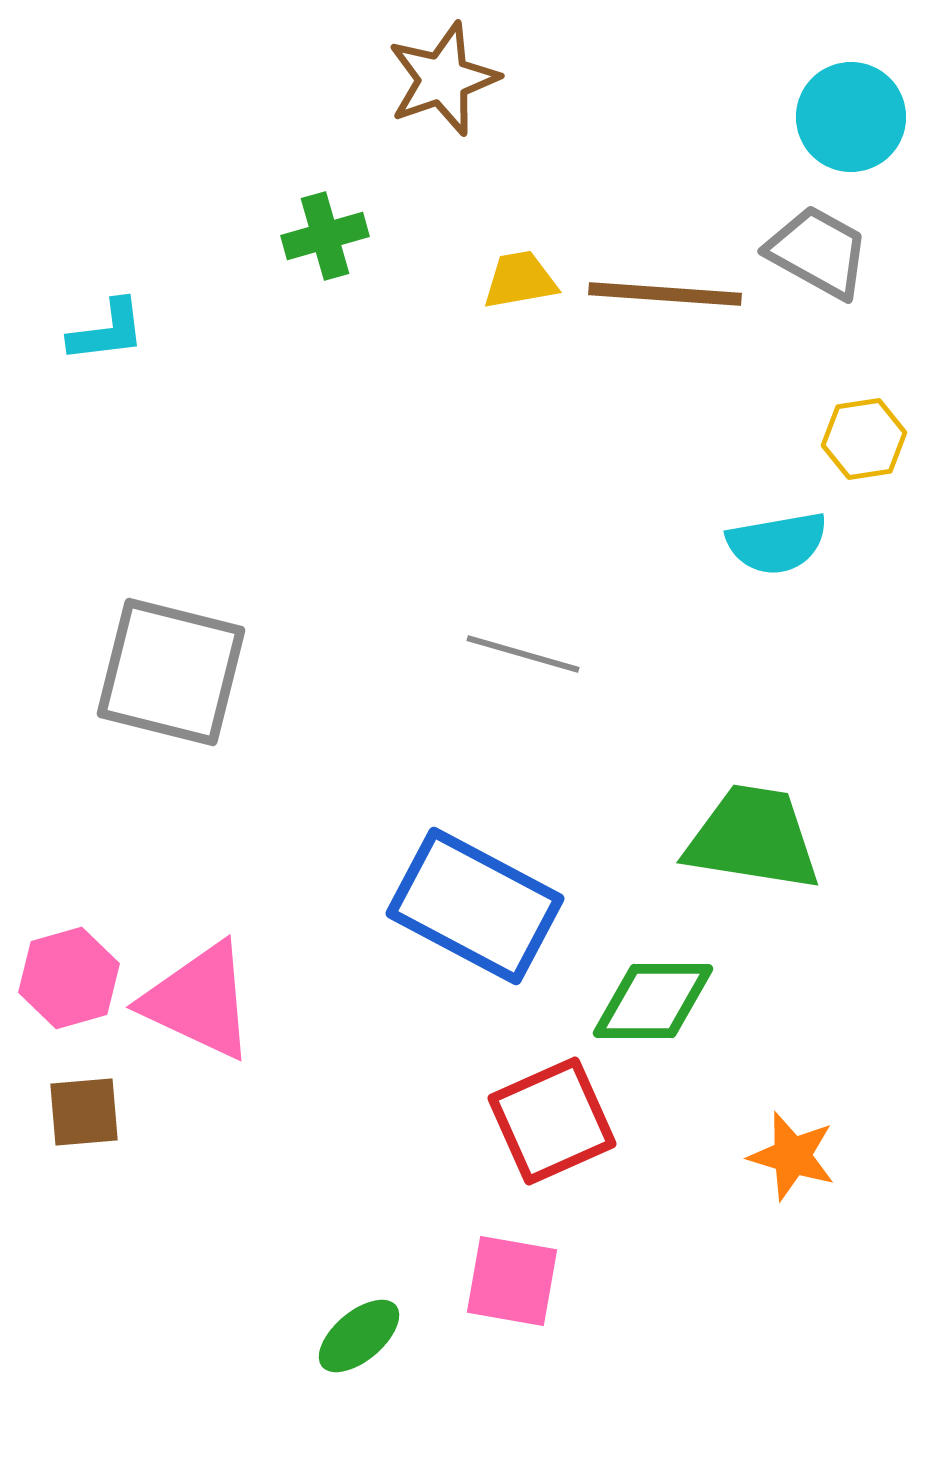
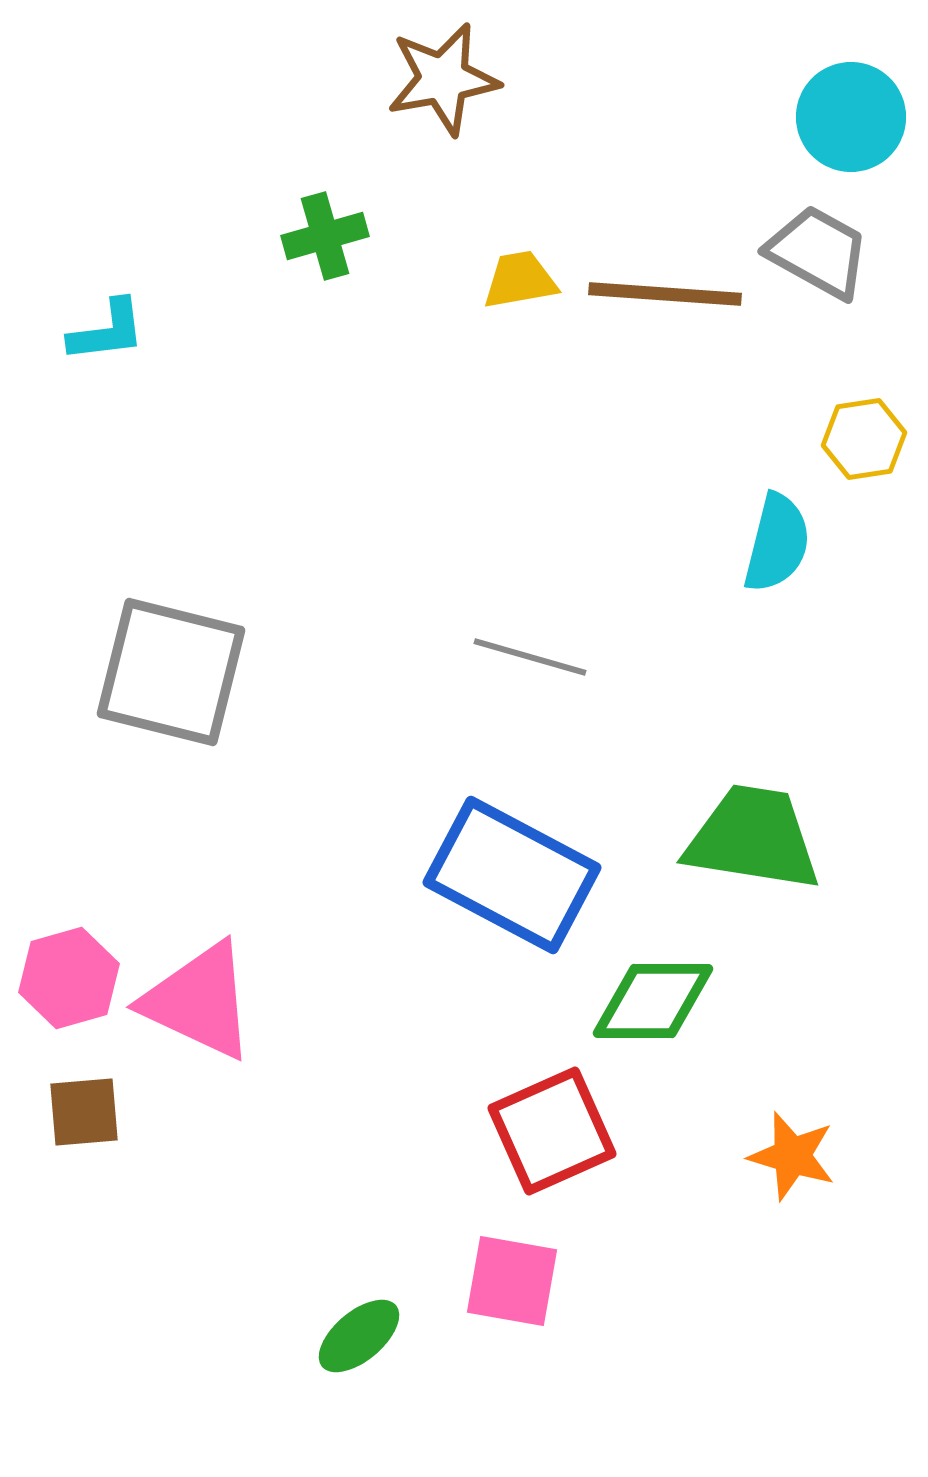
brown star: rotated 9 degrees clockwise
cyan semicircle: rotated 66 degrees counterclockwise
gray line: moved 7 px right, 3 px down
blue rectangle: moved 37 px right, 31 px up
red square: moved 10 px down
